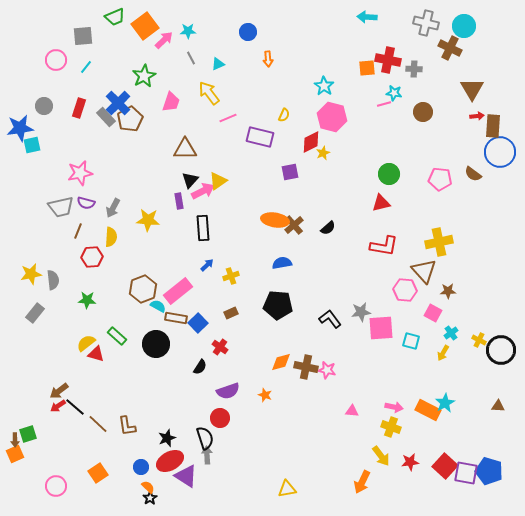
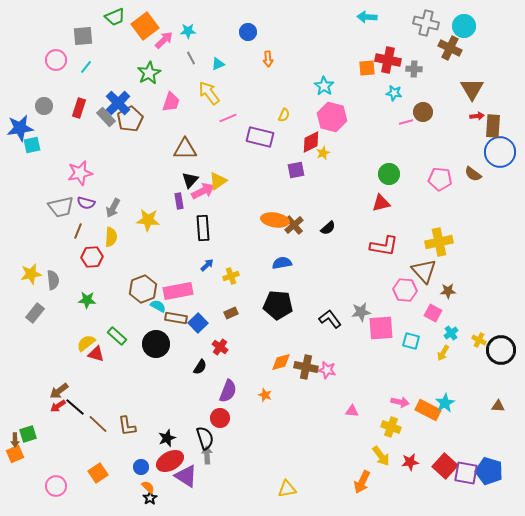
green star at (144, 76): moved 5 px right, 3 px up
pink line at (384, 104): moved 22 px right, 18 px down
purple square at (290, 172): moved 6 px right, 2 px up
pink rectangle at (178, 291): rotated 28 degrees clockwise
purple semicircle at (228, 391): rotated 50 degrees counterclockwise
pink arrow at (394, 407): moved 6 px right, 5 px up
